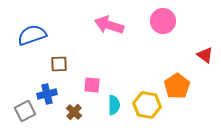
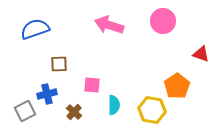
blue semicircle: moved 3 px right, 6 px up
red triangle: moved 4 px left, 1 px up; rotated 18 degrees counterclockwise
yellow hexagon: moved 5 px right, 5 px down
